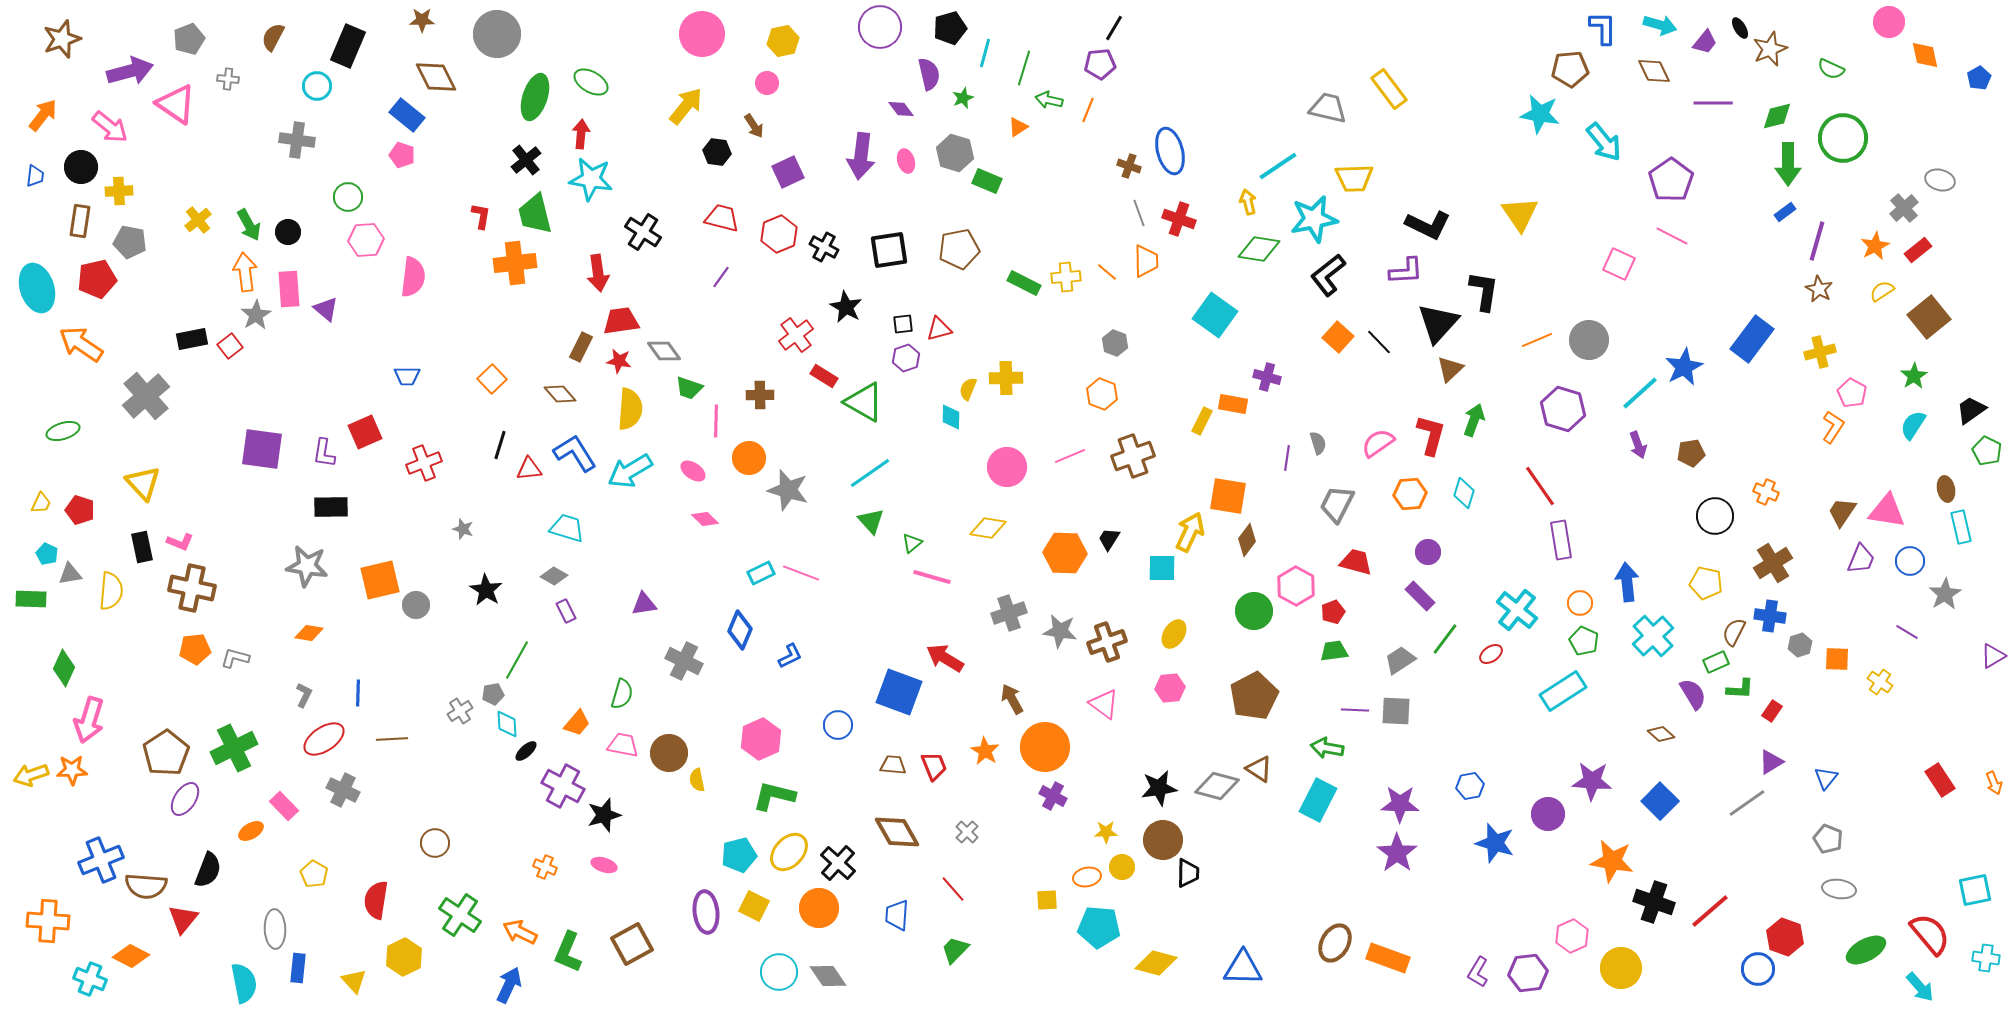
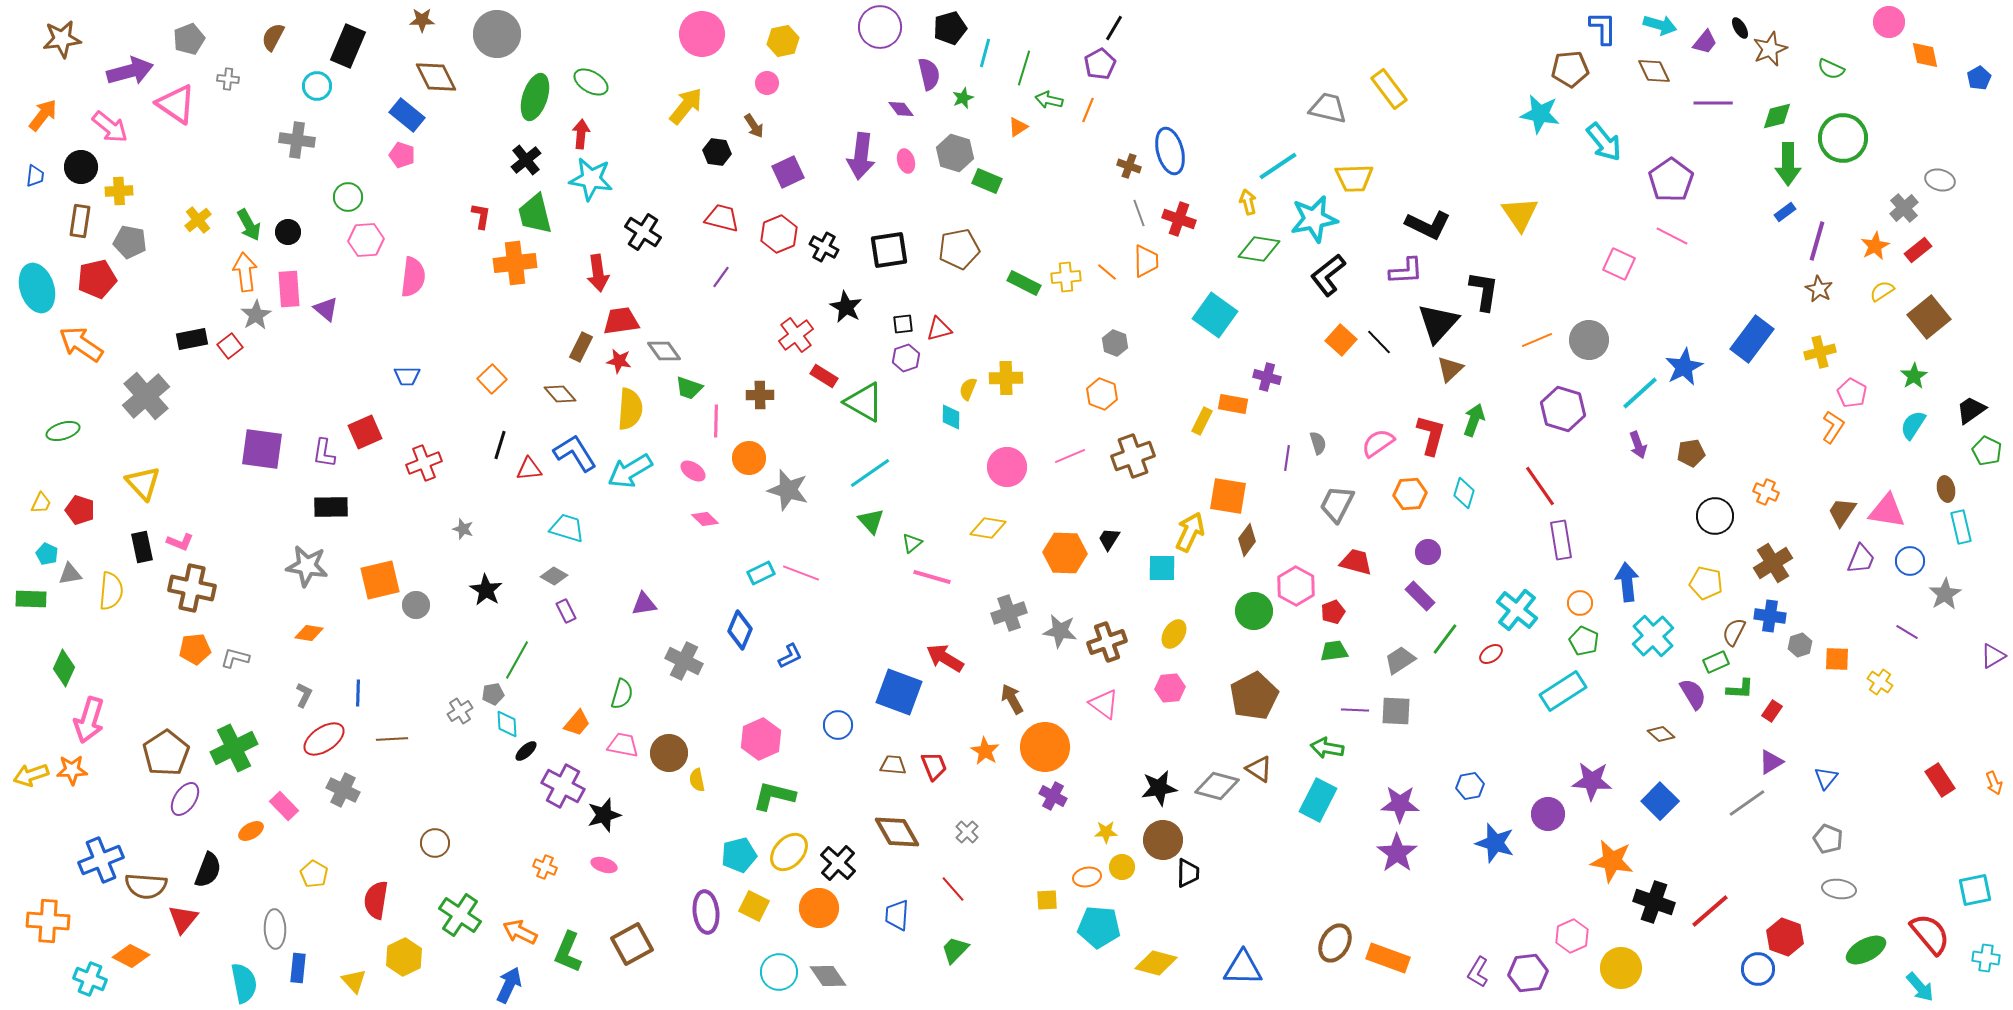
brown star at (62, 39): rotated 12 degrees clockwise
purple pentagon at (1100, 64): rotated 24 degrees counterclockwise
orange square at (1338, 337): moved 3 px right, 3 px down
